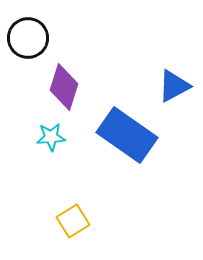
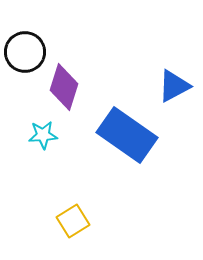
black circle: moved 3 px left, 14 px down
cyan star: moved 8 px left, 2 px up
